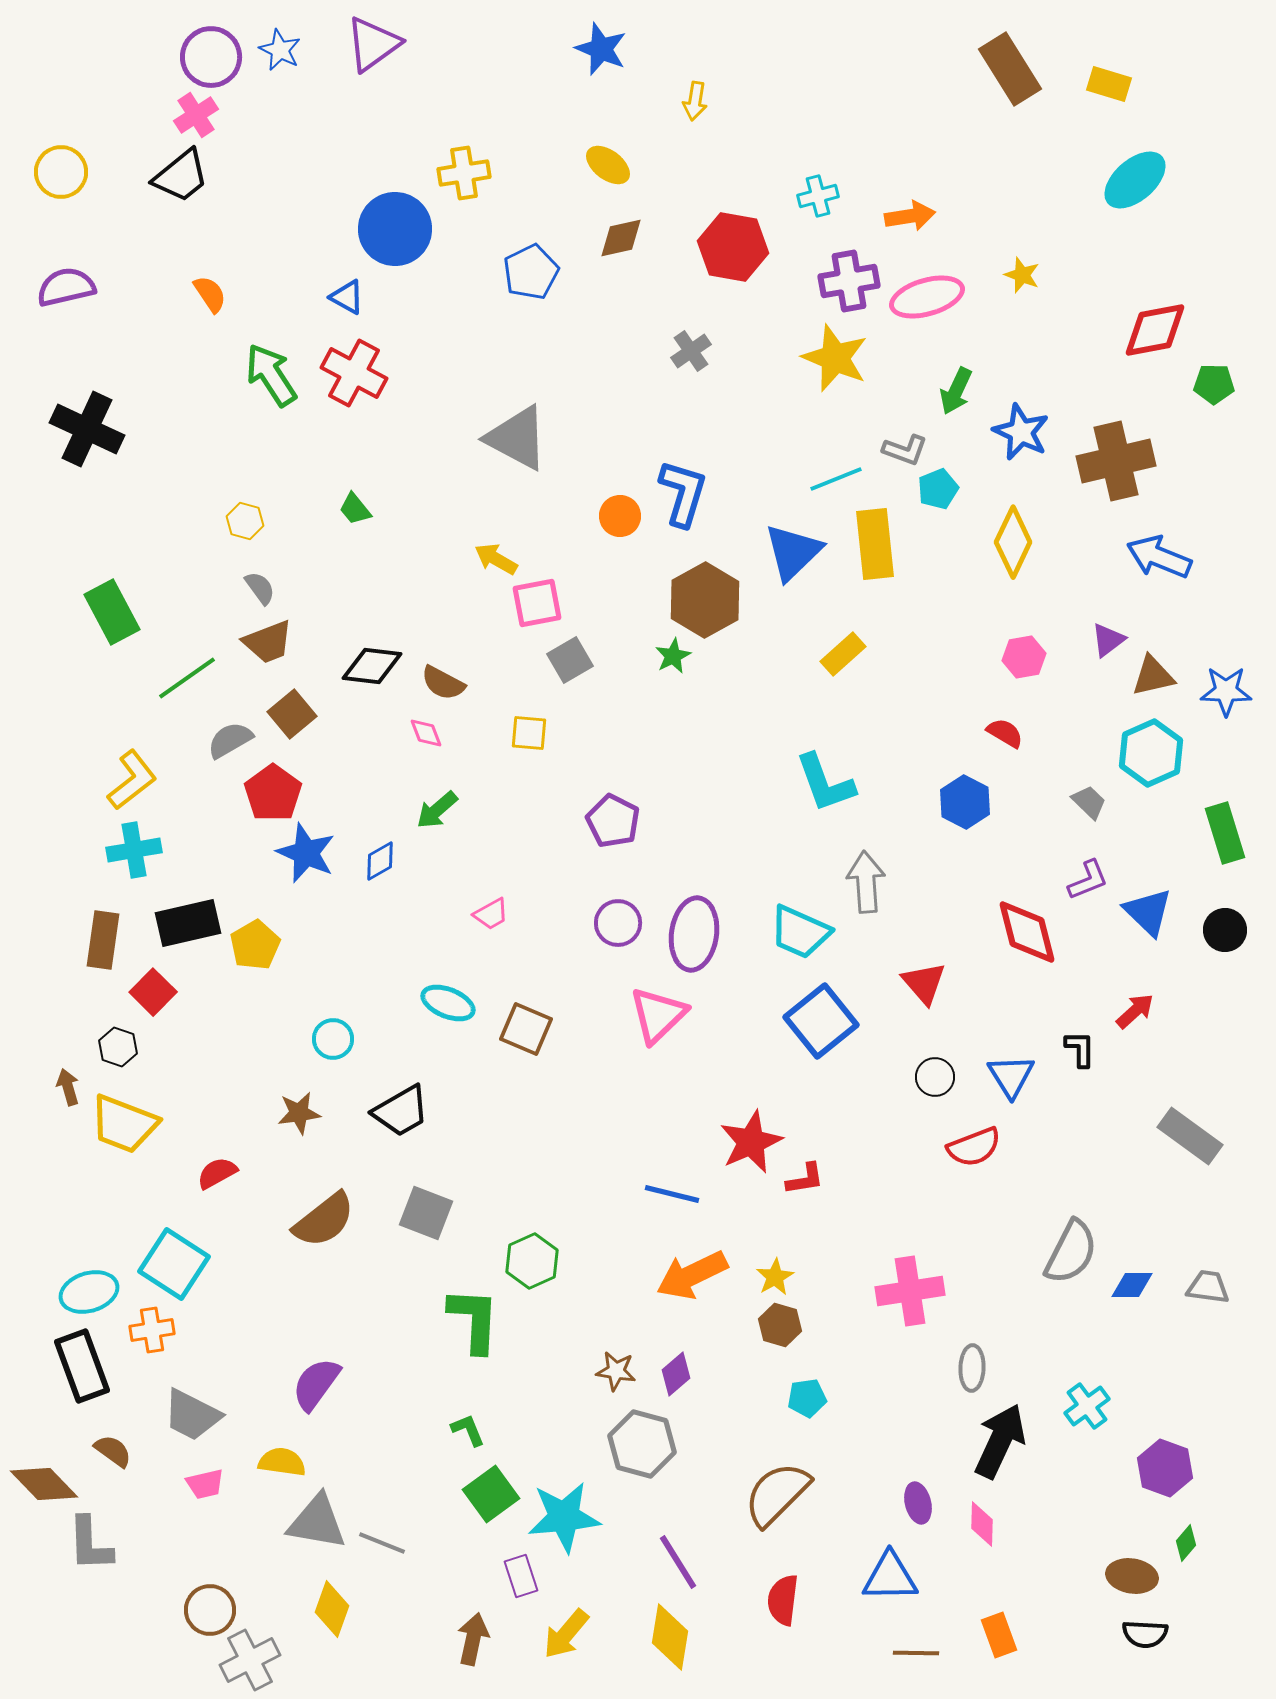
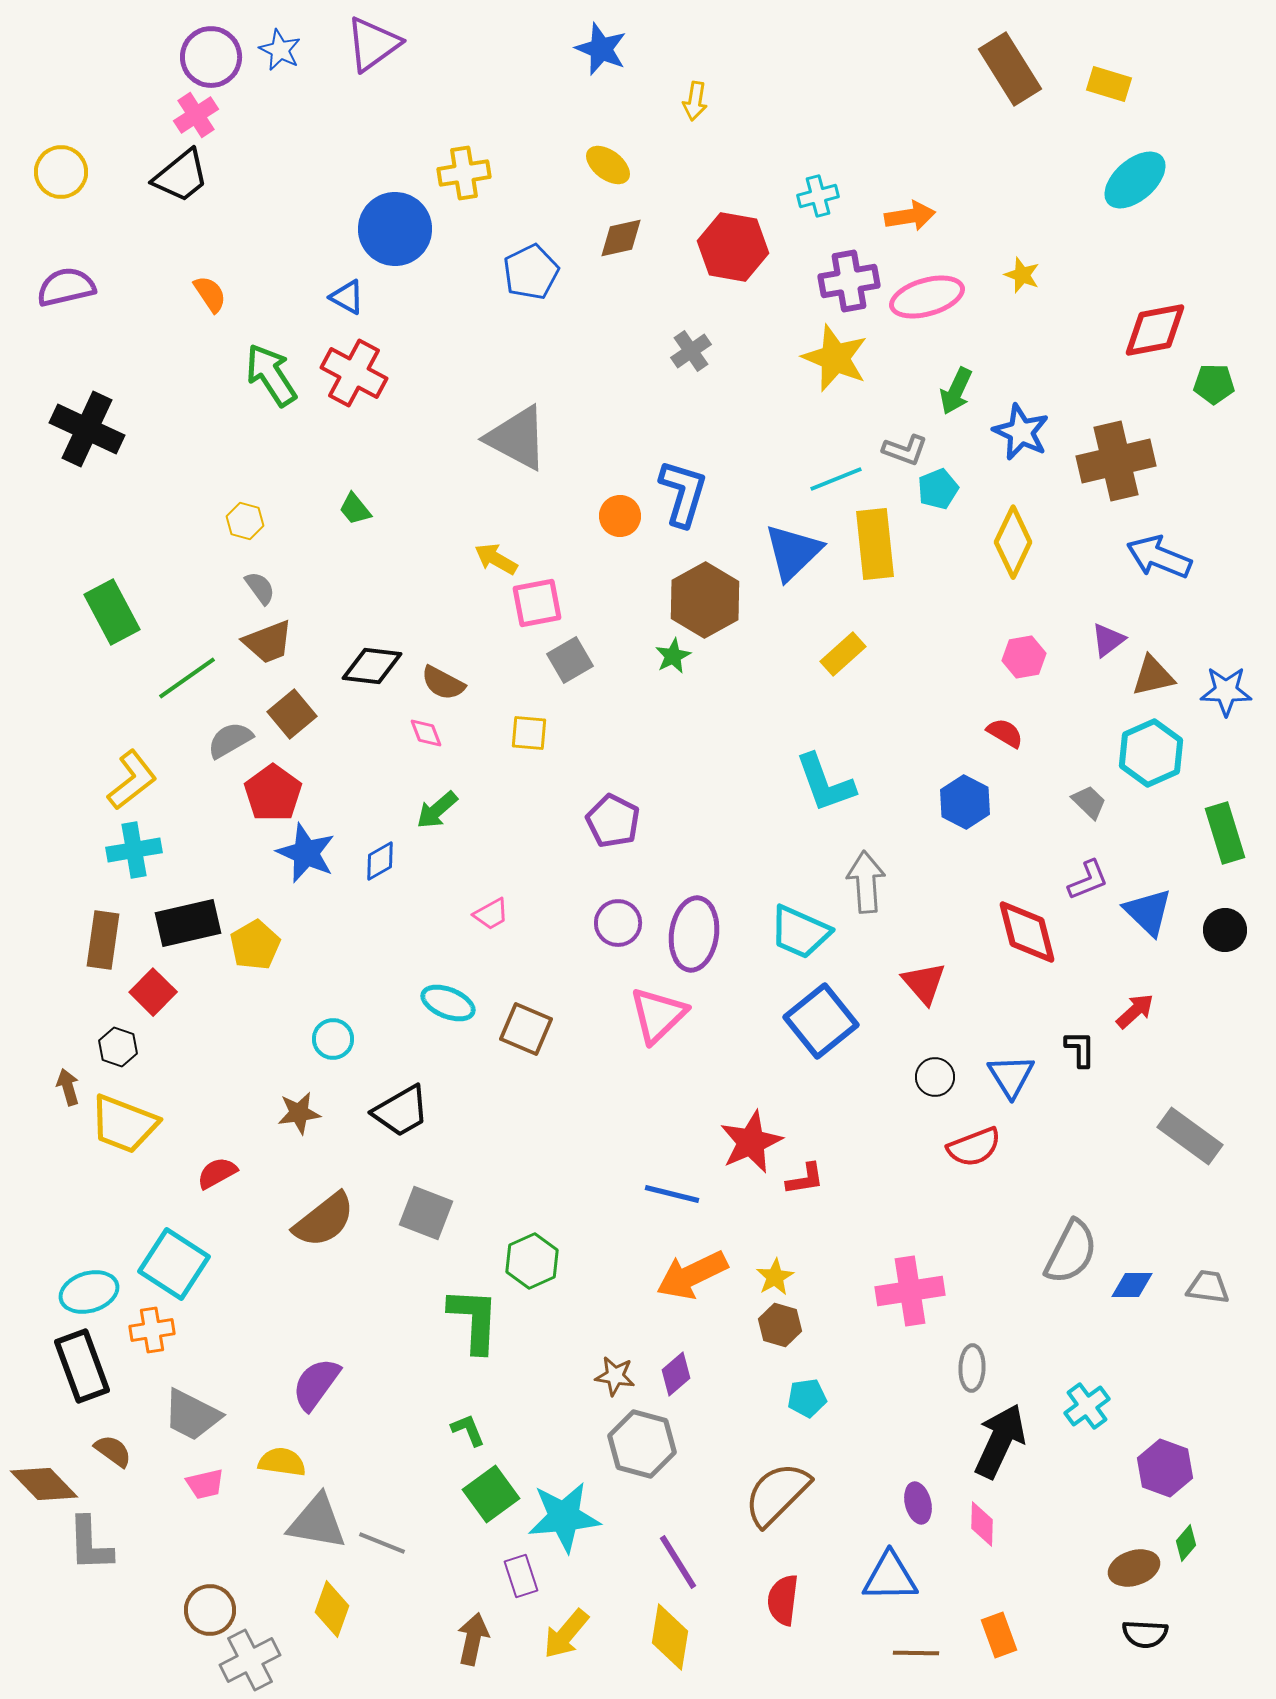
brown star at (616, 1371): moved 1 px left, 5 px down
brown ellipse at (1132, 1576): moved 2 px right, 8 px up; rotated 27 degrees counterclockwise
